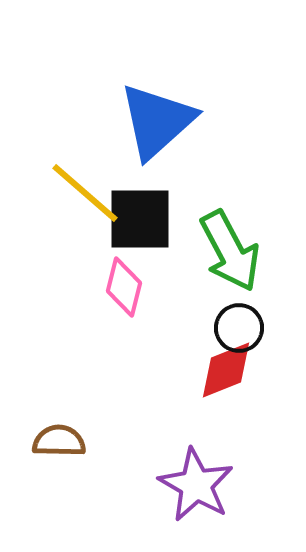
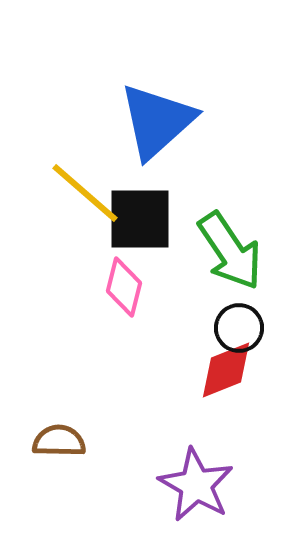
green arrow: rotated 6 degrees counterclockwise
